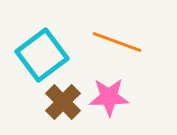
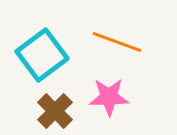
brown cross: moved 8 px left, 9 px down
